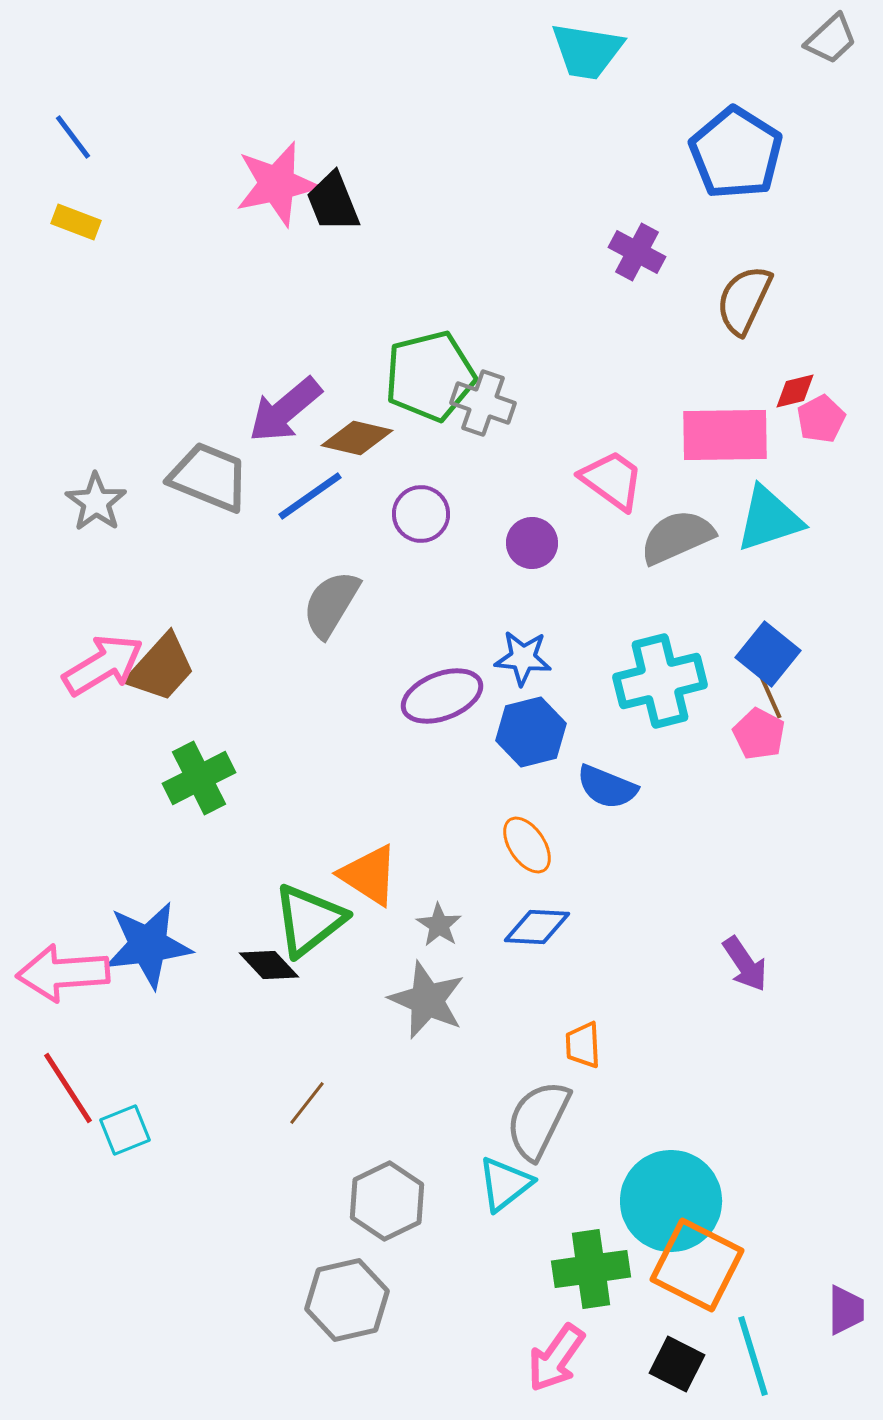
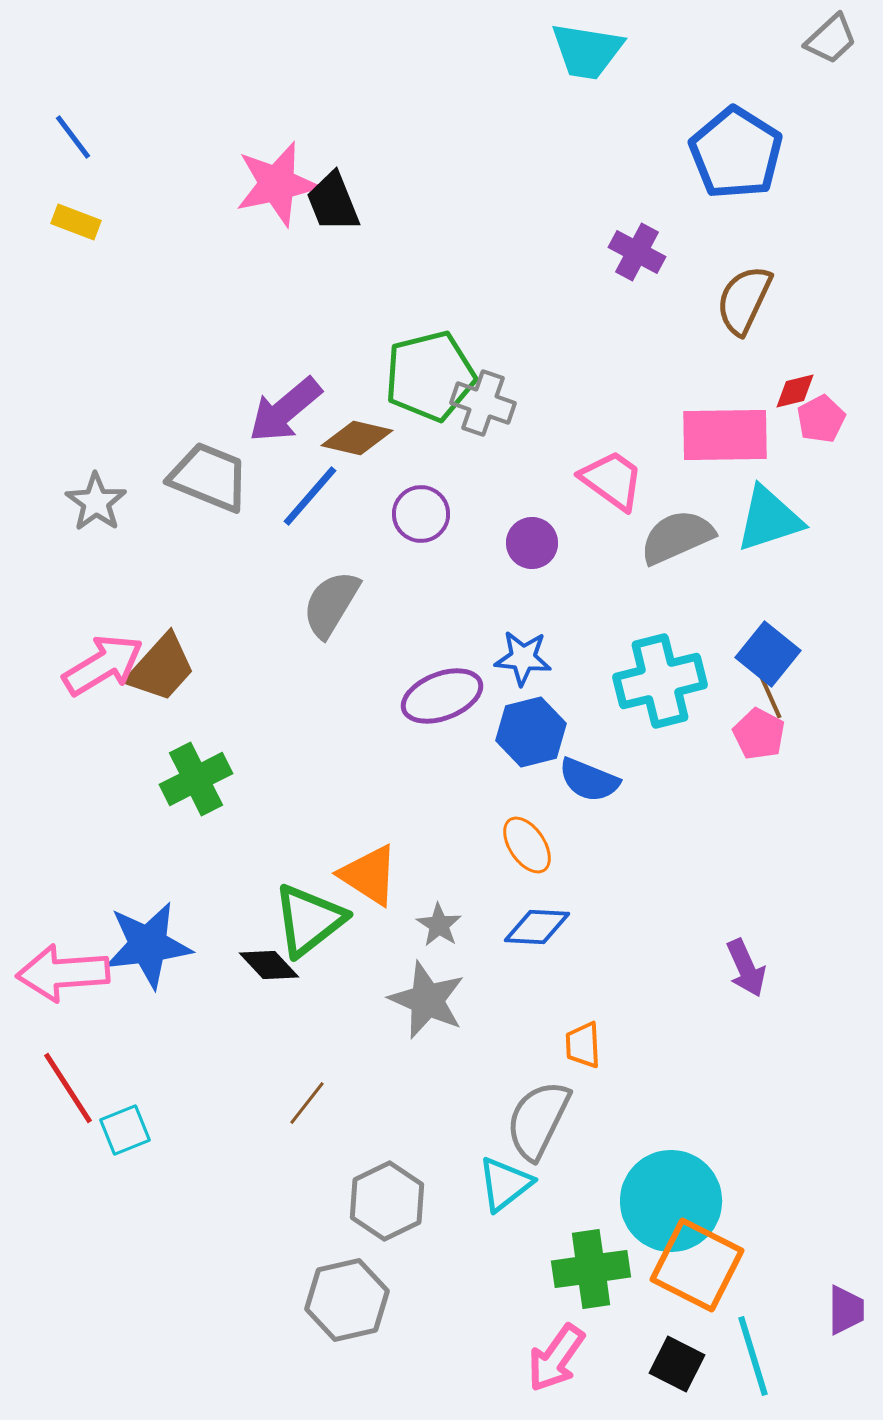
blue line at (310, 496): rotated 14 degrees counterclockwise
green cross at (199, 778): moved 3 px left, 1 px down
blue semicircle at (607, 787): moved 18 px left, 7 px up
purple arrow at (745, 964): moved 1 px right, 4 px down; rotated 10 degrees clockwise
